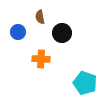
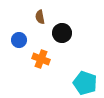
blue circle: moved 1 px right, 8 px down
orange cross: rotated 18 degrees clockwise
